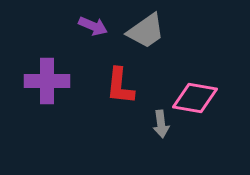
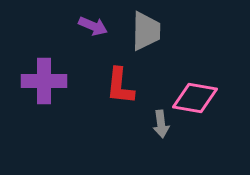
gray trapezoid: rotated 54 degrees counterclockwise
purple cross: moved 3 px left
